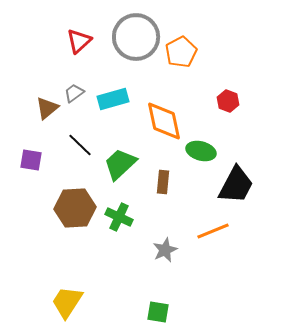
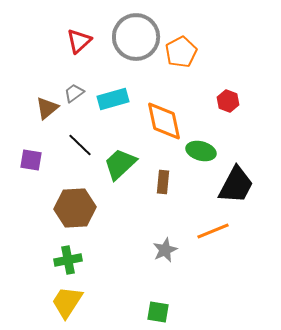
green cross: moved 51 px left, 43 px down; rotated 36 degrees counterclockwise
